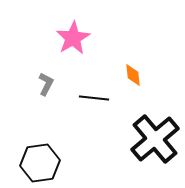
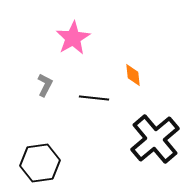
gray L-shape: moved 1 px left, 1 px down
